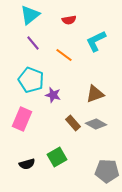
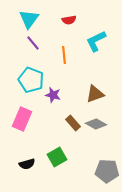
cyan triangle: moved 1 px left, 4 px down; rotated 15 degrees counterclockwise
orange line: rotated 48 degrees clockwise
